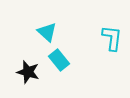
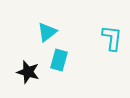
cyan triangle: rotated 40 degrees clockwise
cyan rectangle: rotated 55 degrees clockwise
